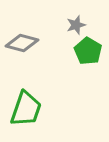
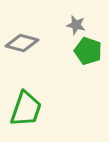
gray star: rotated 30 degrees clockwise
green pentagon: rotated 12 degrees counterclockwise
